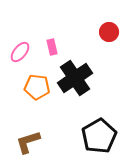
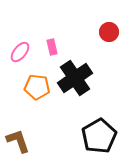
brown L-shape: moved 10 px left, 1 px up; rotated 88 degrees clockwise
